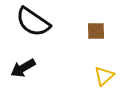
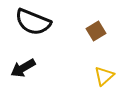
black semicircle: rotated 12 degrees counterclockwise
brown square: rotated 30 degrees counterclockwise
